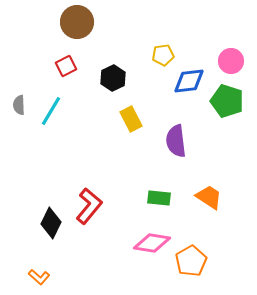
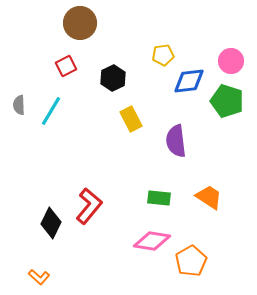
brown circle: moved 3 px right, 1 px down
pink diamond: moved 2 px up
